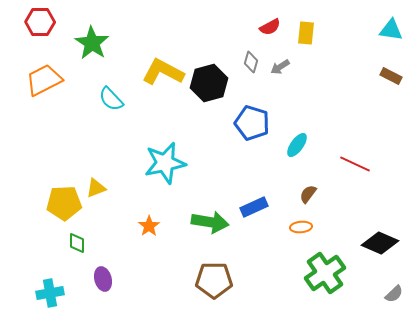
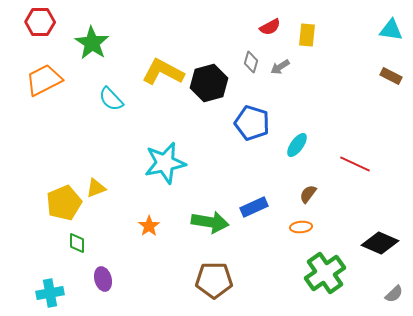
yellow rectangle: moved 1 px right, 2 px down
yellow pentagon: rotated 20 degrees counterclockwise
